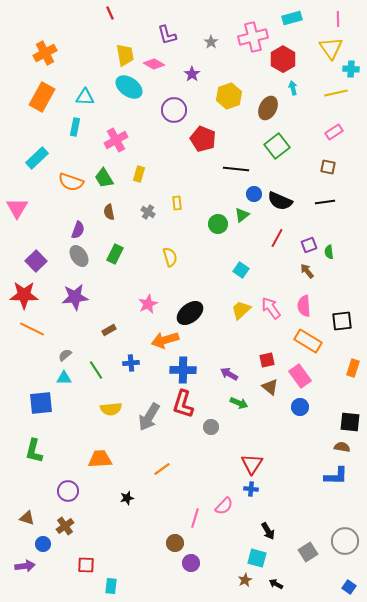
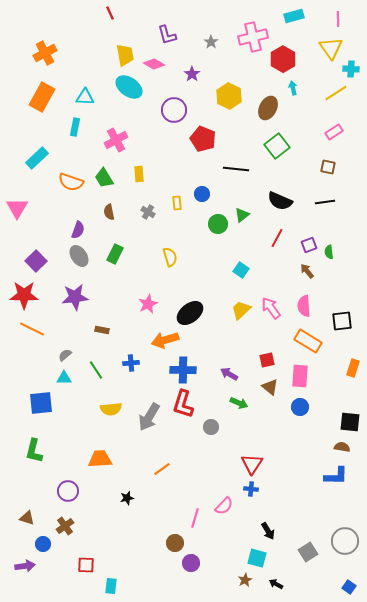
cyan rectangle at (292, 18): moved 2 px right, 2 px up
yellow line at (336, 93): rotated 20 degrees counterclockwise
yellow hexagon at (229, 96): rotated 15 degrees counterclockwise
yellow rectangle at (139, 174): rotated 21 degrees counterclockwise
blue circle at (254, 194): moved 52 px left
brown rectangle at (109, 330): moved 7 px left; rotated 40 degrees clockwise
pink rectangle at (300, 376): rotated 40 degrees clockwise
